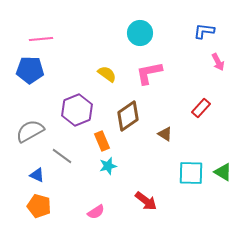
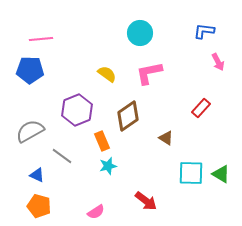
brown triangle: moved 1 px right, 4 px down
green triangle: moved 2 px left, 2 px down
